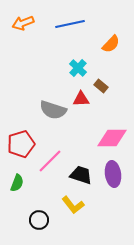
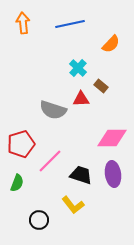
orange arrow: rotated 105 degrees clockwise
